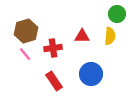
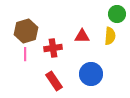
pink line: rotated 40 degrees clockwise
